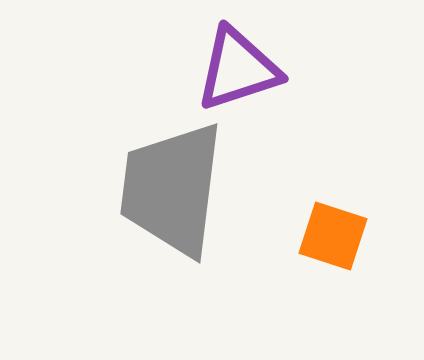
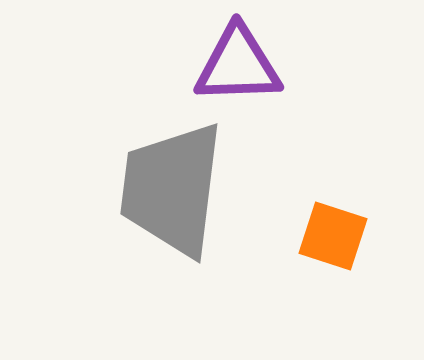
purple triangle: moved 4 px up; rotated 16 degrees clockwise
